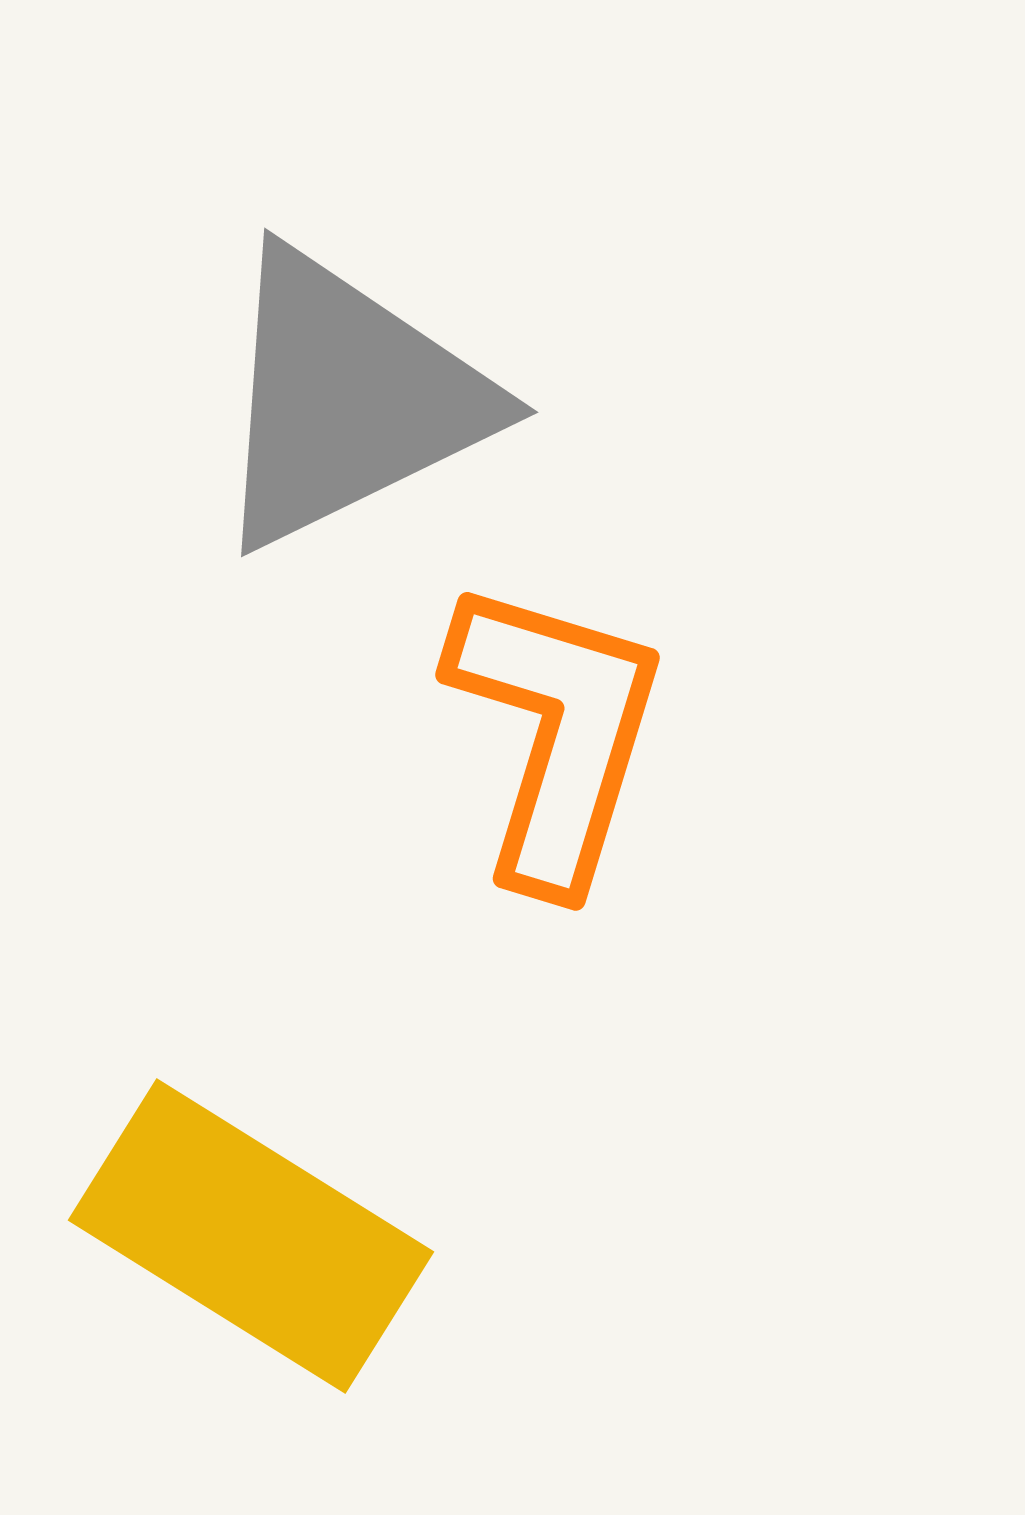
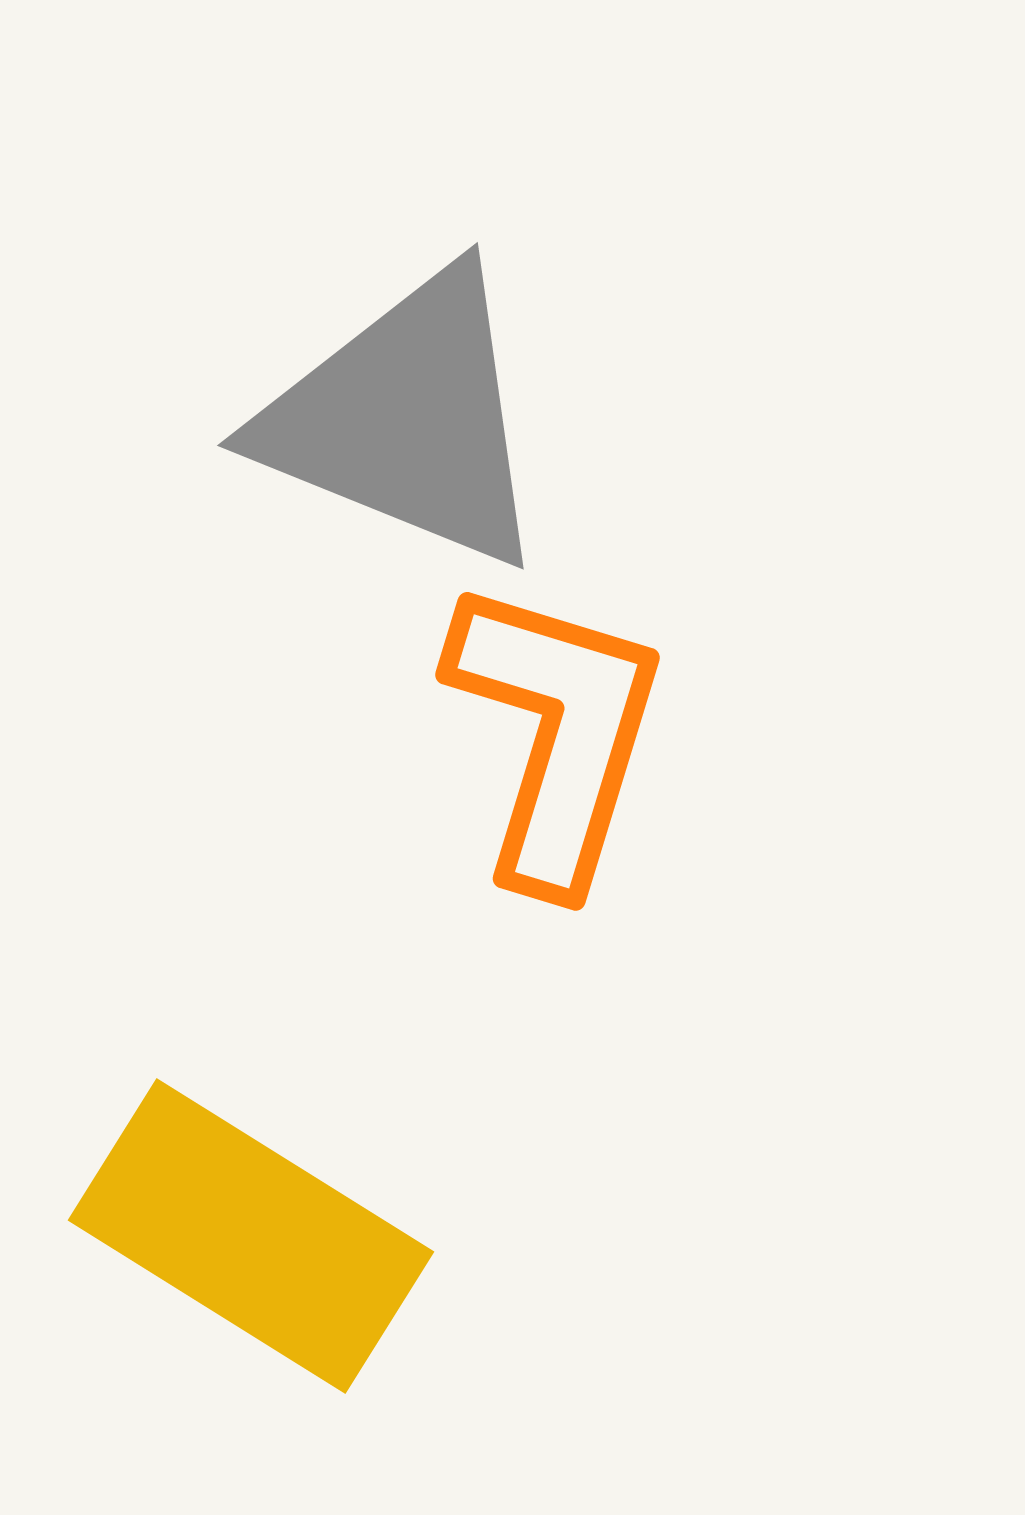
gray triangle: moved 58 px right, 20 px down; rotated 48 degrees clockwise
